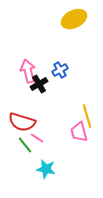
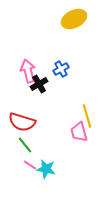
blue cross: moved 1 px right, 1 px up
pink line: moved 7 px left, 27 px down
